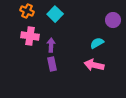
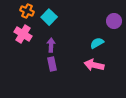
cyan square: moved 6 px left, 3 px down
purple circle: moved 1 px right, 1 px down
pink cross: moved 7 px left, 2 px up; rotated 24 degrees clockwise
